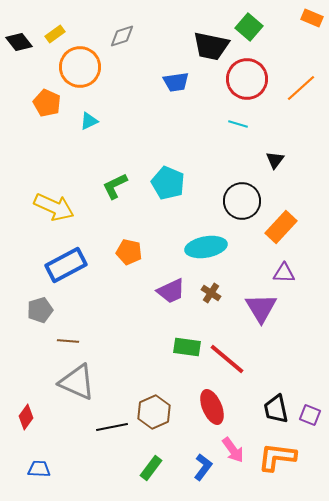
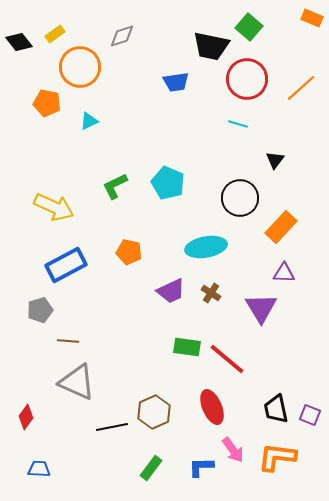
orange pentagon at (47, 103): rotated 12 degrees counterclockwise
black circle at (242, 201): moved 2 px left, 3 px up
blue L-shape at (203, 467): moved 2 px left; rotated 128 degrees counterclockwise
